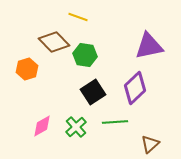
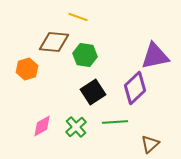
brown diamond: rotated 40 degrees counterclockwise
purple triangle: moved 6 px right, 10 px down
